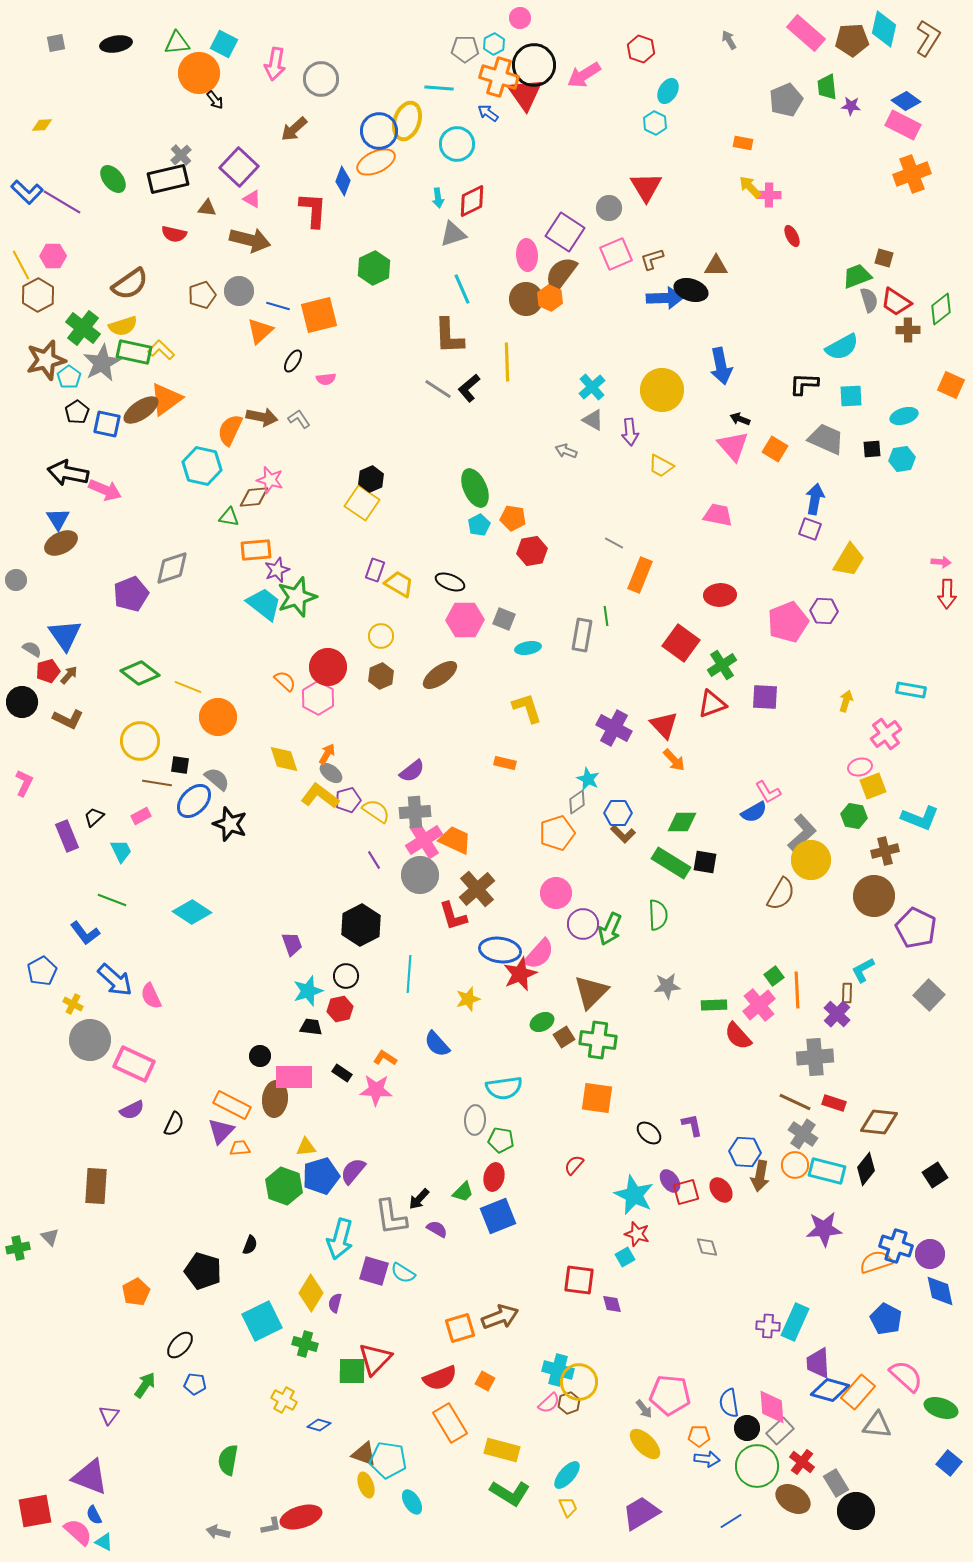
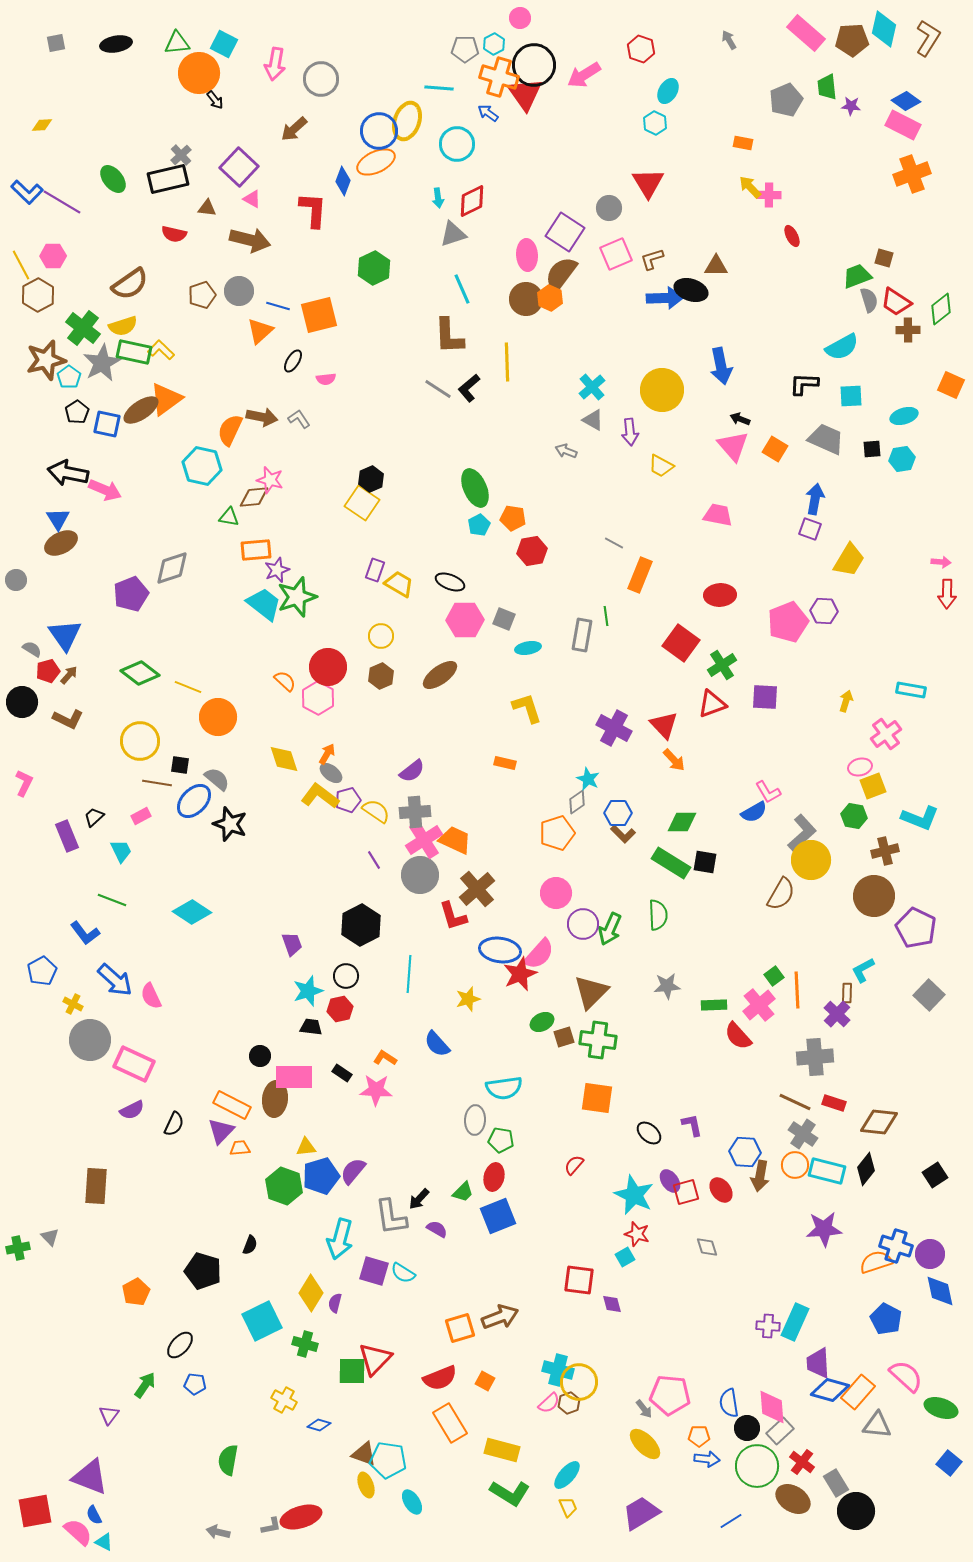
red triangle at (646, 187): moved 2 px right, 4 px up
brown square at (564, 1037): rotated 15 degrees clockwise
